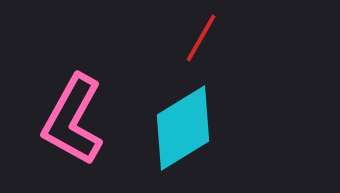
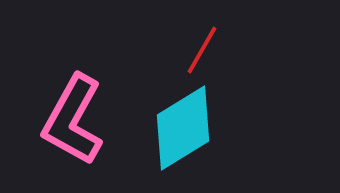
red line: moved 1 px right, 12 px down
